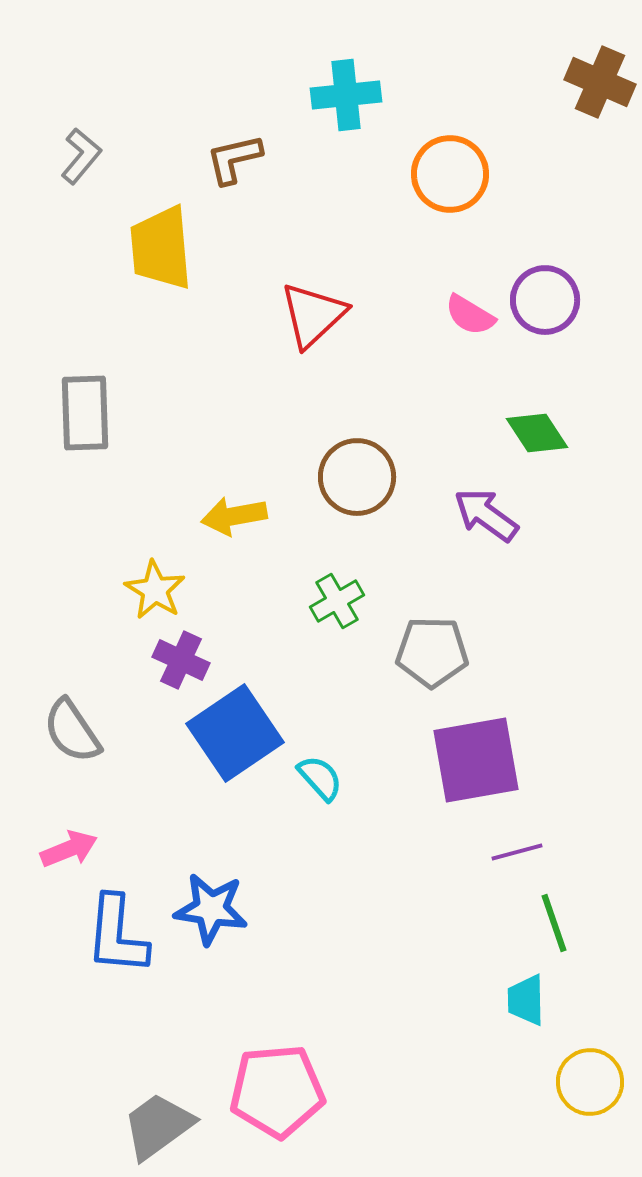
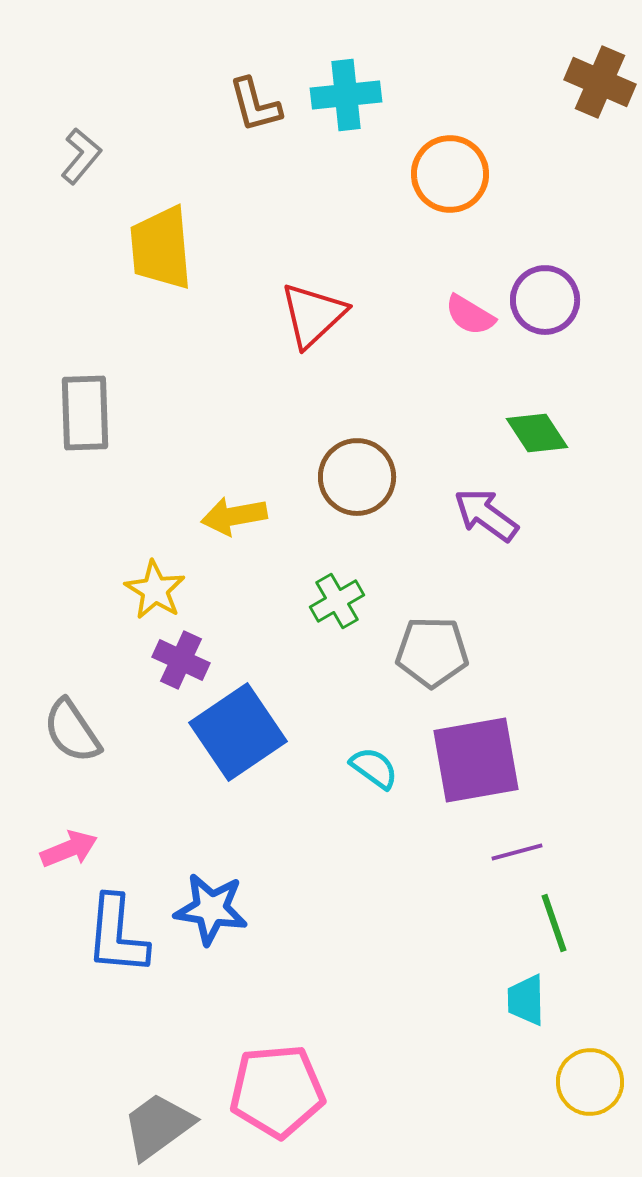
brown L-shape: moved 21 px right, 54 px up; rotated 92 degrees counterclockwise
blue square: moved 3 px right, 1 px up
cyan semicircle: moved 54 px right, 10 px up; rotated 12 degrees counterclockwise
